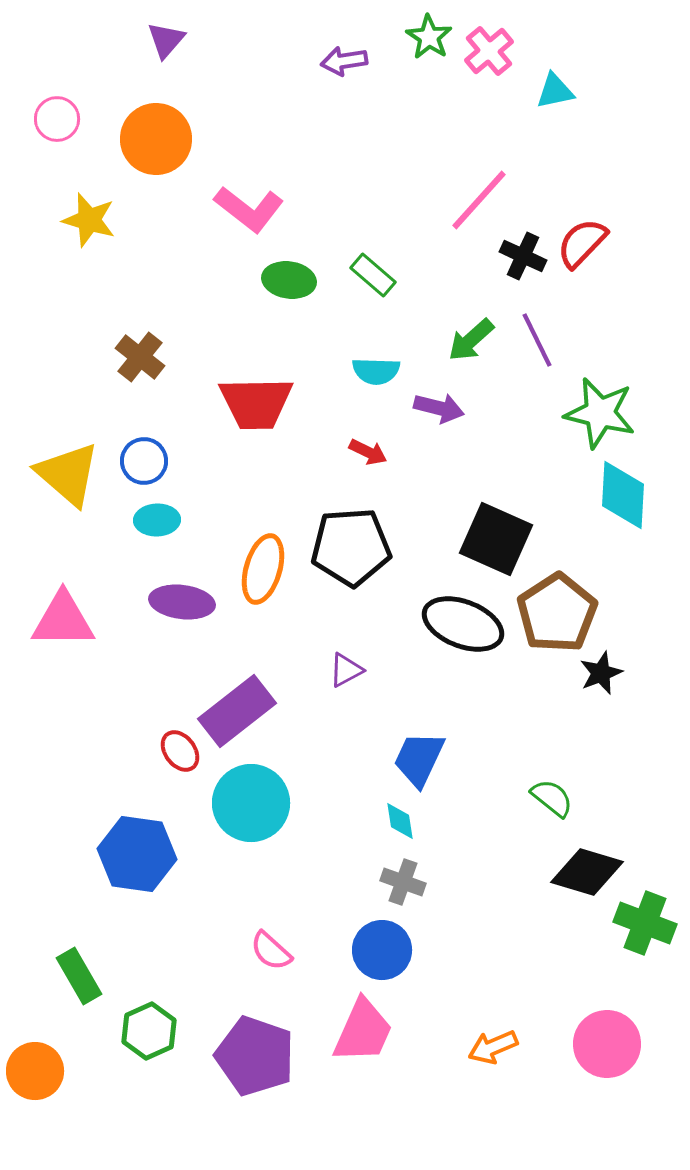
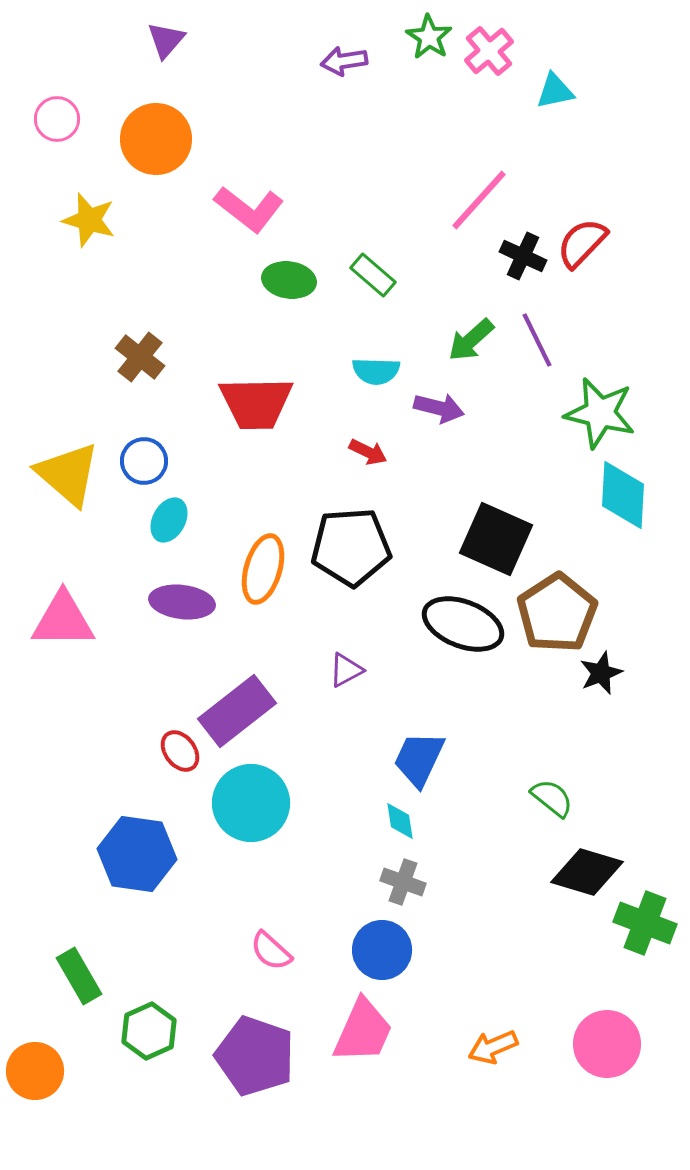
cyan ellipse at (157, 520): moved 12 px right; rotated 60 degrees counterclockwise
